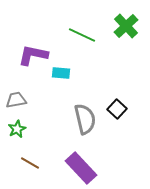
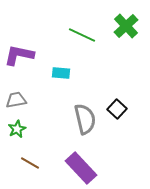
purple L-shape: moved 14 px left
